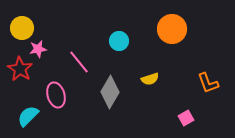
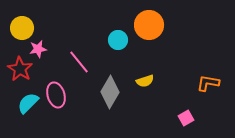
orange circle: moved 23 px left, 4 px up
cyan circle: moved 1 px left, 1 px up
yellow semicircle: moved 5 px left, 2 px down
orange L-shape: rotated 120 degrees clockwise
cyan semicircle: moved 13 px up
